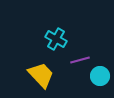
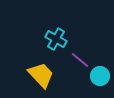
purple line: rotated 54 degrees clockwise
